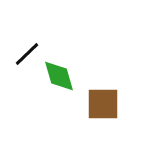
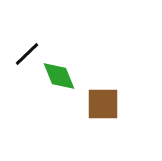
green diamond: rotated 6 degrees counterclockwise
